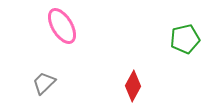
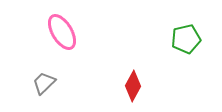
pink ellipse: moved 6 px down
green pentagon: moved 1 px right
